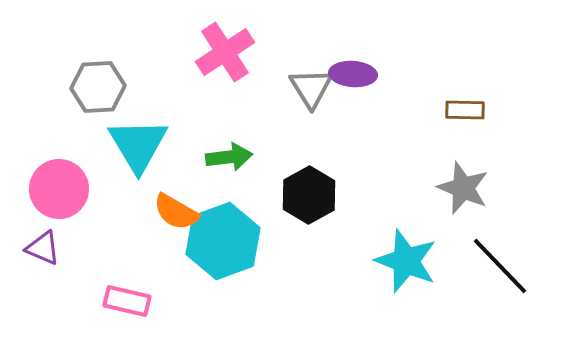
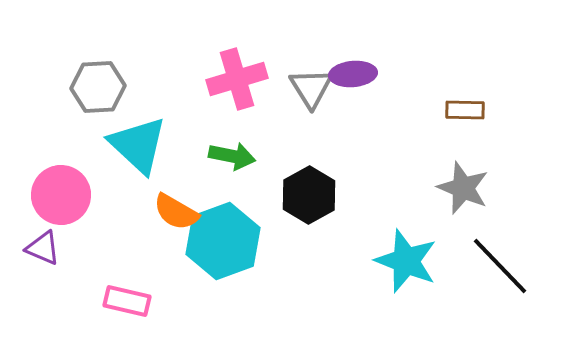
pink cross: moved 12 px right, 27 px down; rotated 16 degrees clockwise
purple ellipse: rotated 9 degrees counterclockwise
cyan triangle: rotated 16 degrees counterclockwise
green arrow: moved 3 px right, 1 px up; rotated 18 degrees clockwise
pink circle: moved 2 px right, 6 px down
